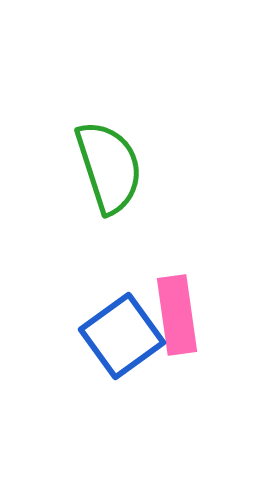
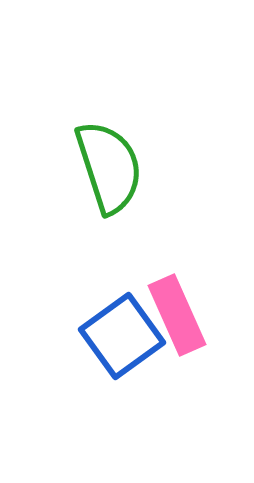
pink rectangle: rotated 16 degrees counterclockwise
